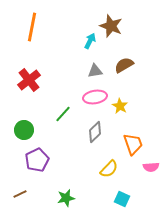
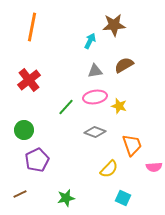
brown star: moved 3 px right, 1 px up; rotated 25 degrees counterclockwise
yellow star: moved 1 px left; rotated 14 degrees counterclockwise
green line: moved 3 px right, 7 px up
gray diamond: rotated 65 degrees clockwise
orange trapezoid: moved 1 px left, 1 px down
pink semicircle: moved 3 px right
cyan square: moved 1 px right, 1 px up
